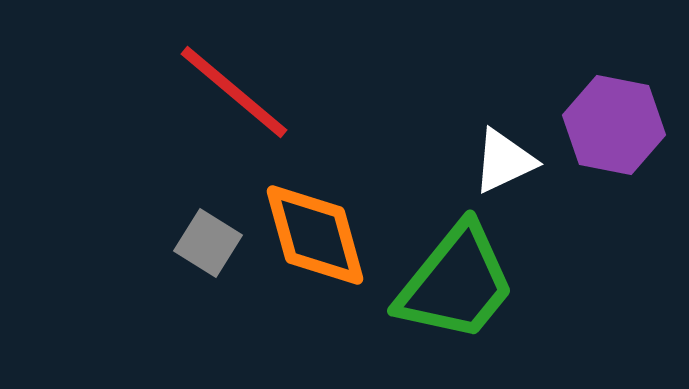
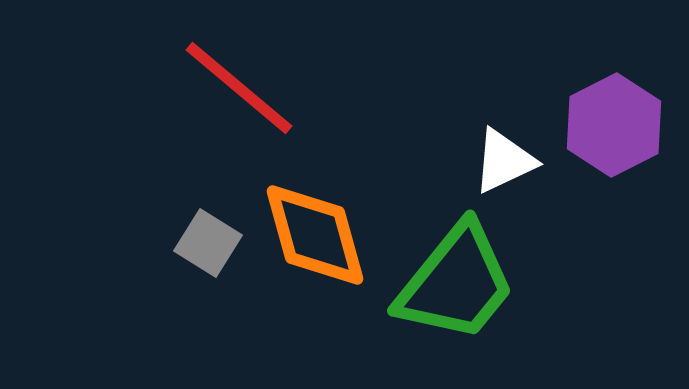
red line: moved 5 px right, 4 px up
purple hexagon: rotated 22 degrees clockwise
